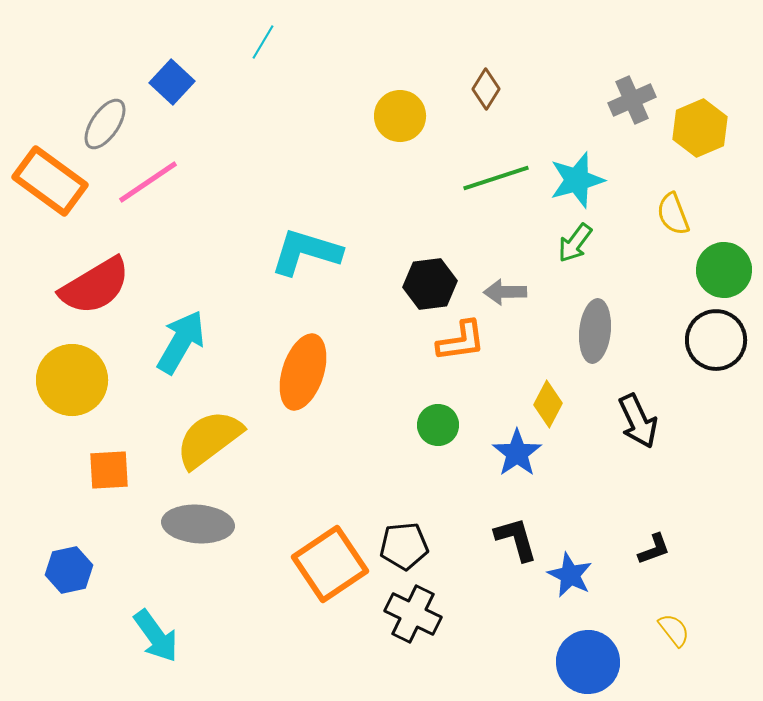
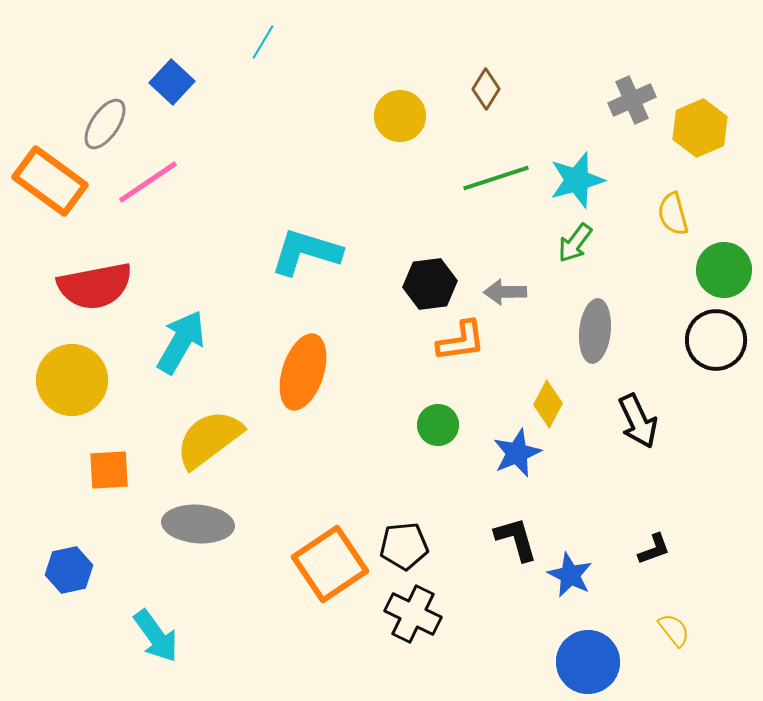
yellow semicircle at (673, 214): rotated 6 degrees clockwise
red semicircle at (95, 286): rotated 20 degrees clockwise
blue star at (517, 453): rotated 12 degrees clockwise
